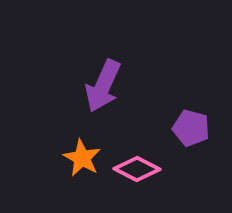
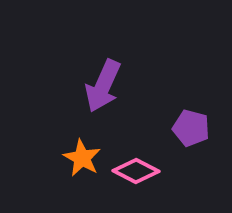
pink diamond: moved 1 px left, 2 px down
